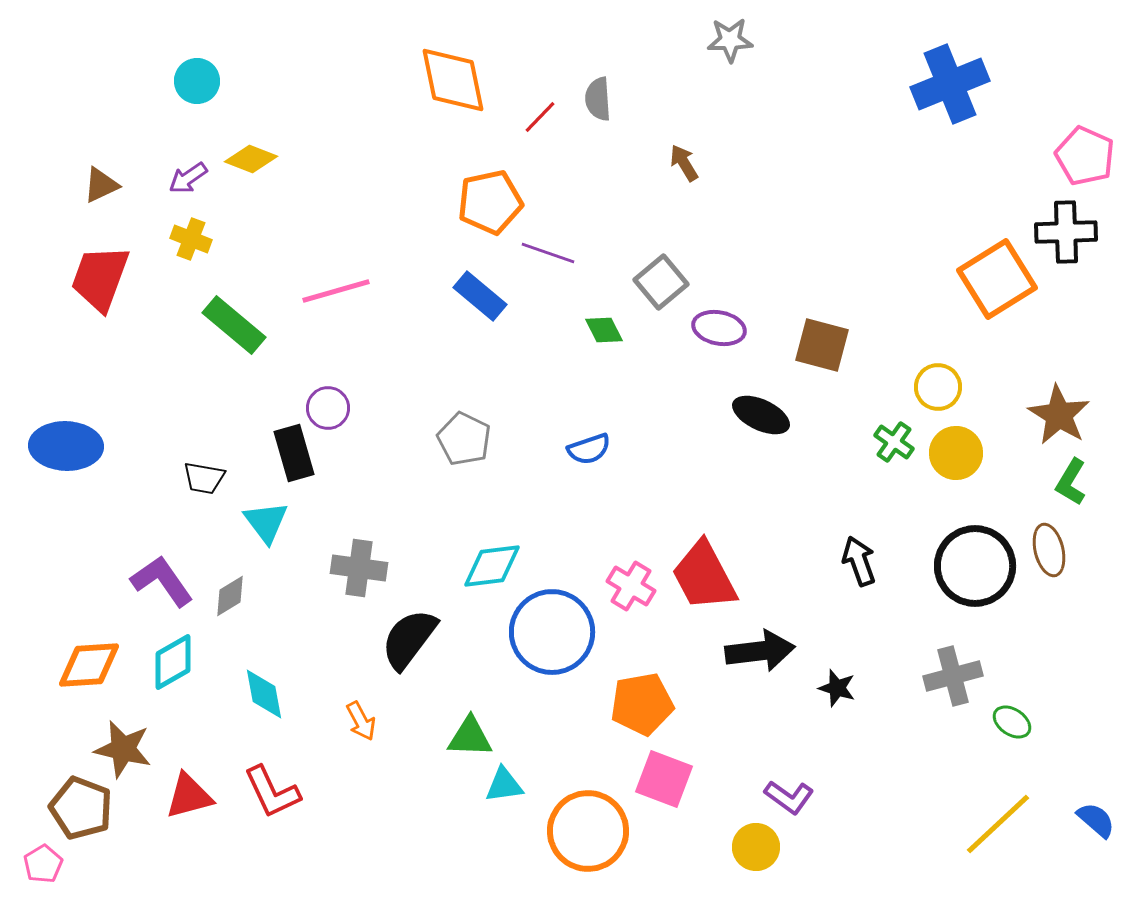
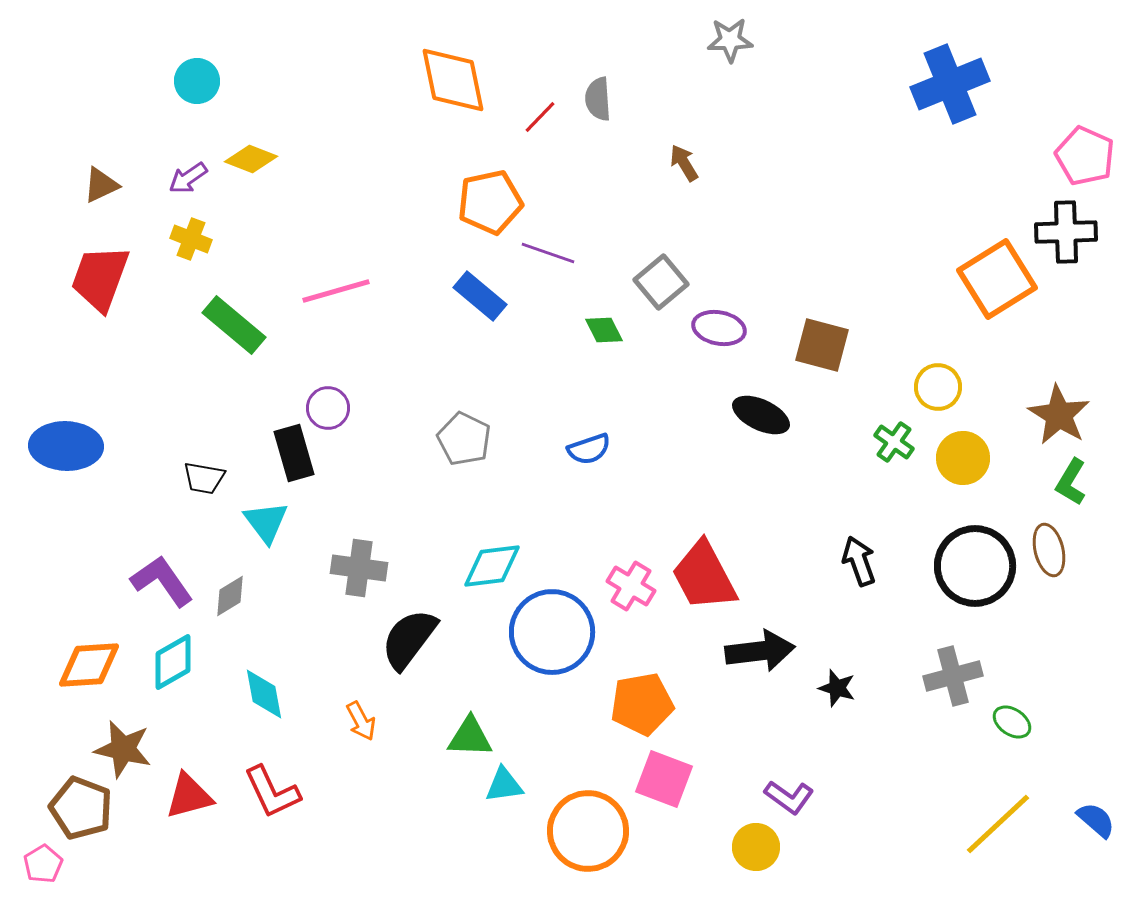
yellow circle at (956, 453): moved 7 px right, 5 px down
